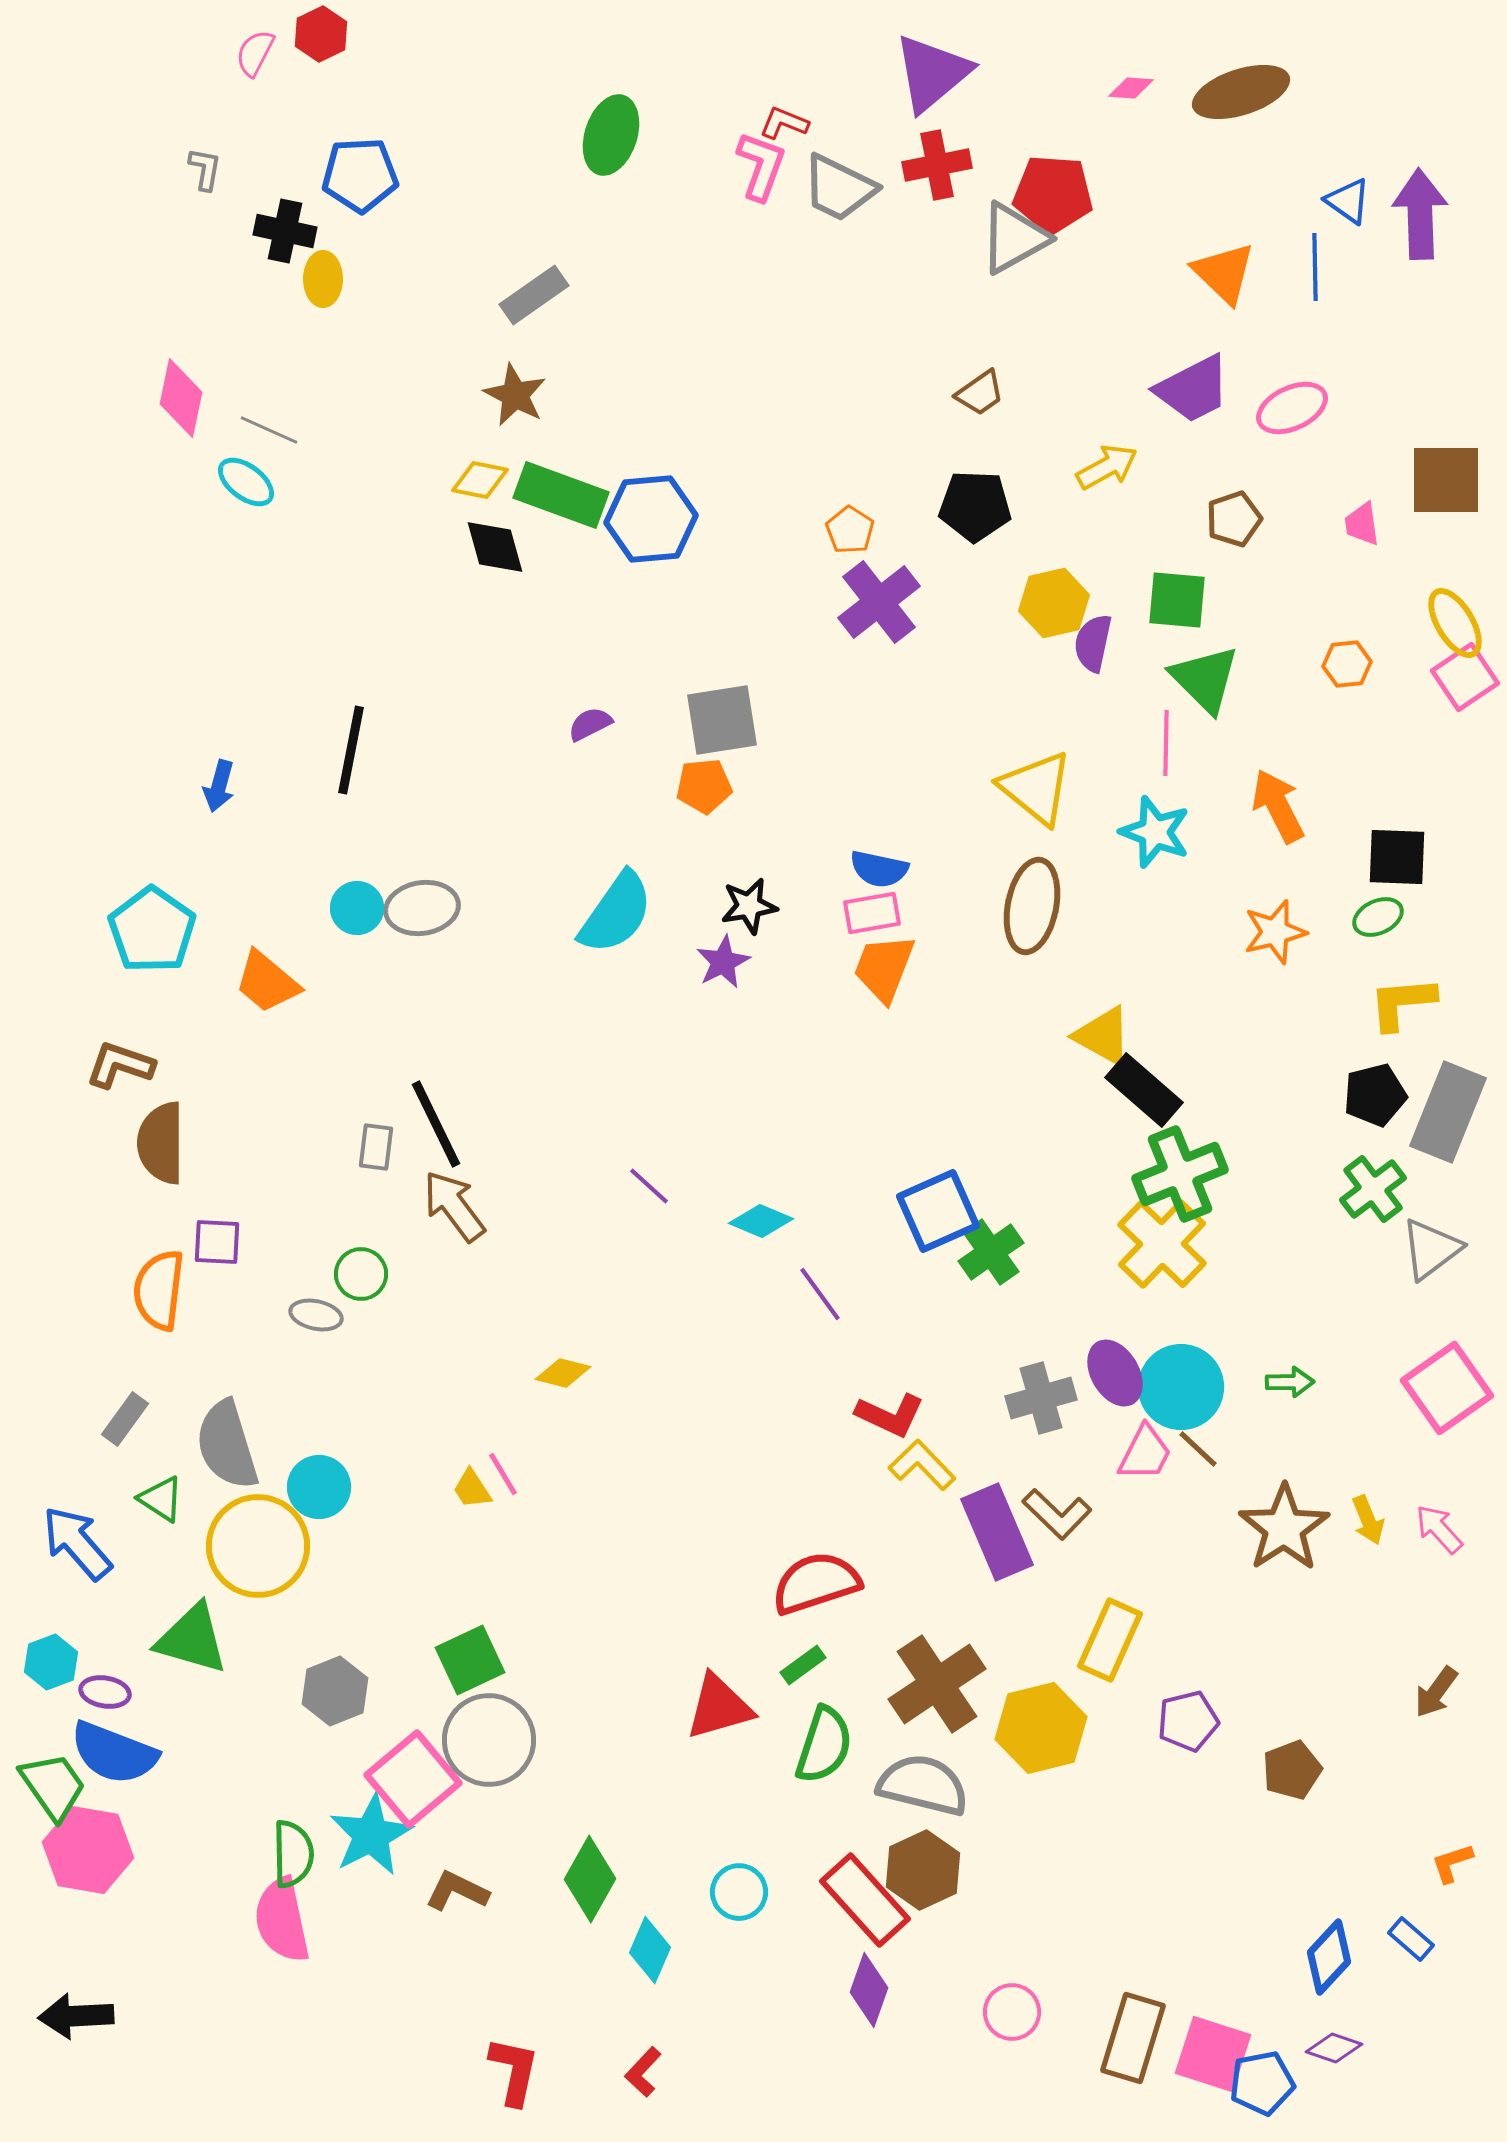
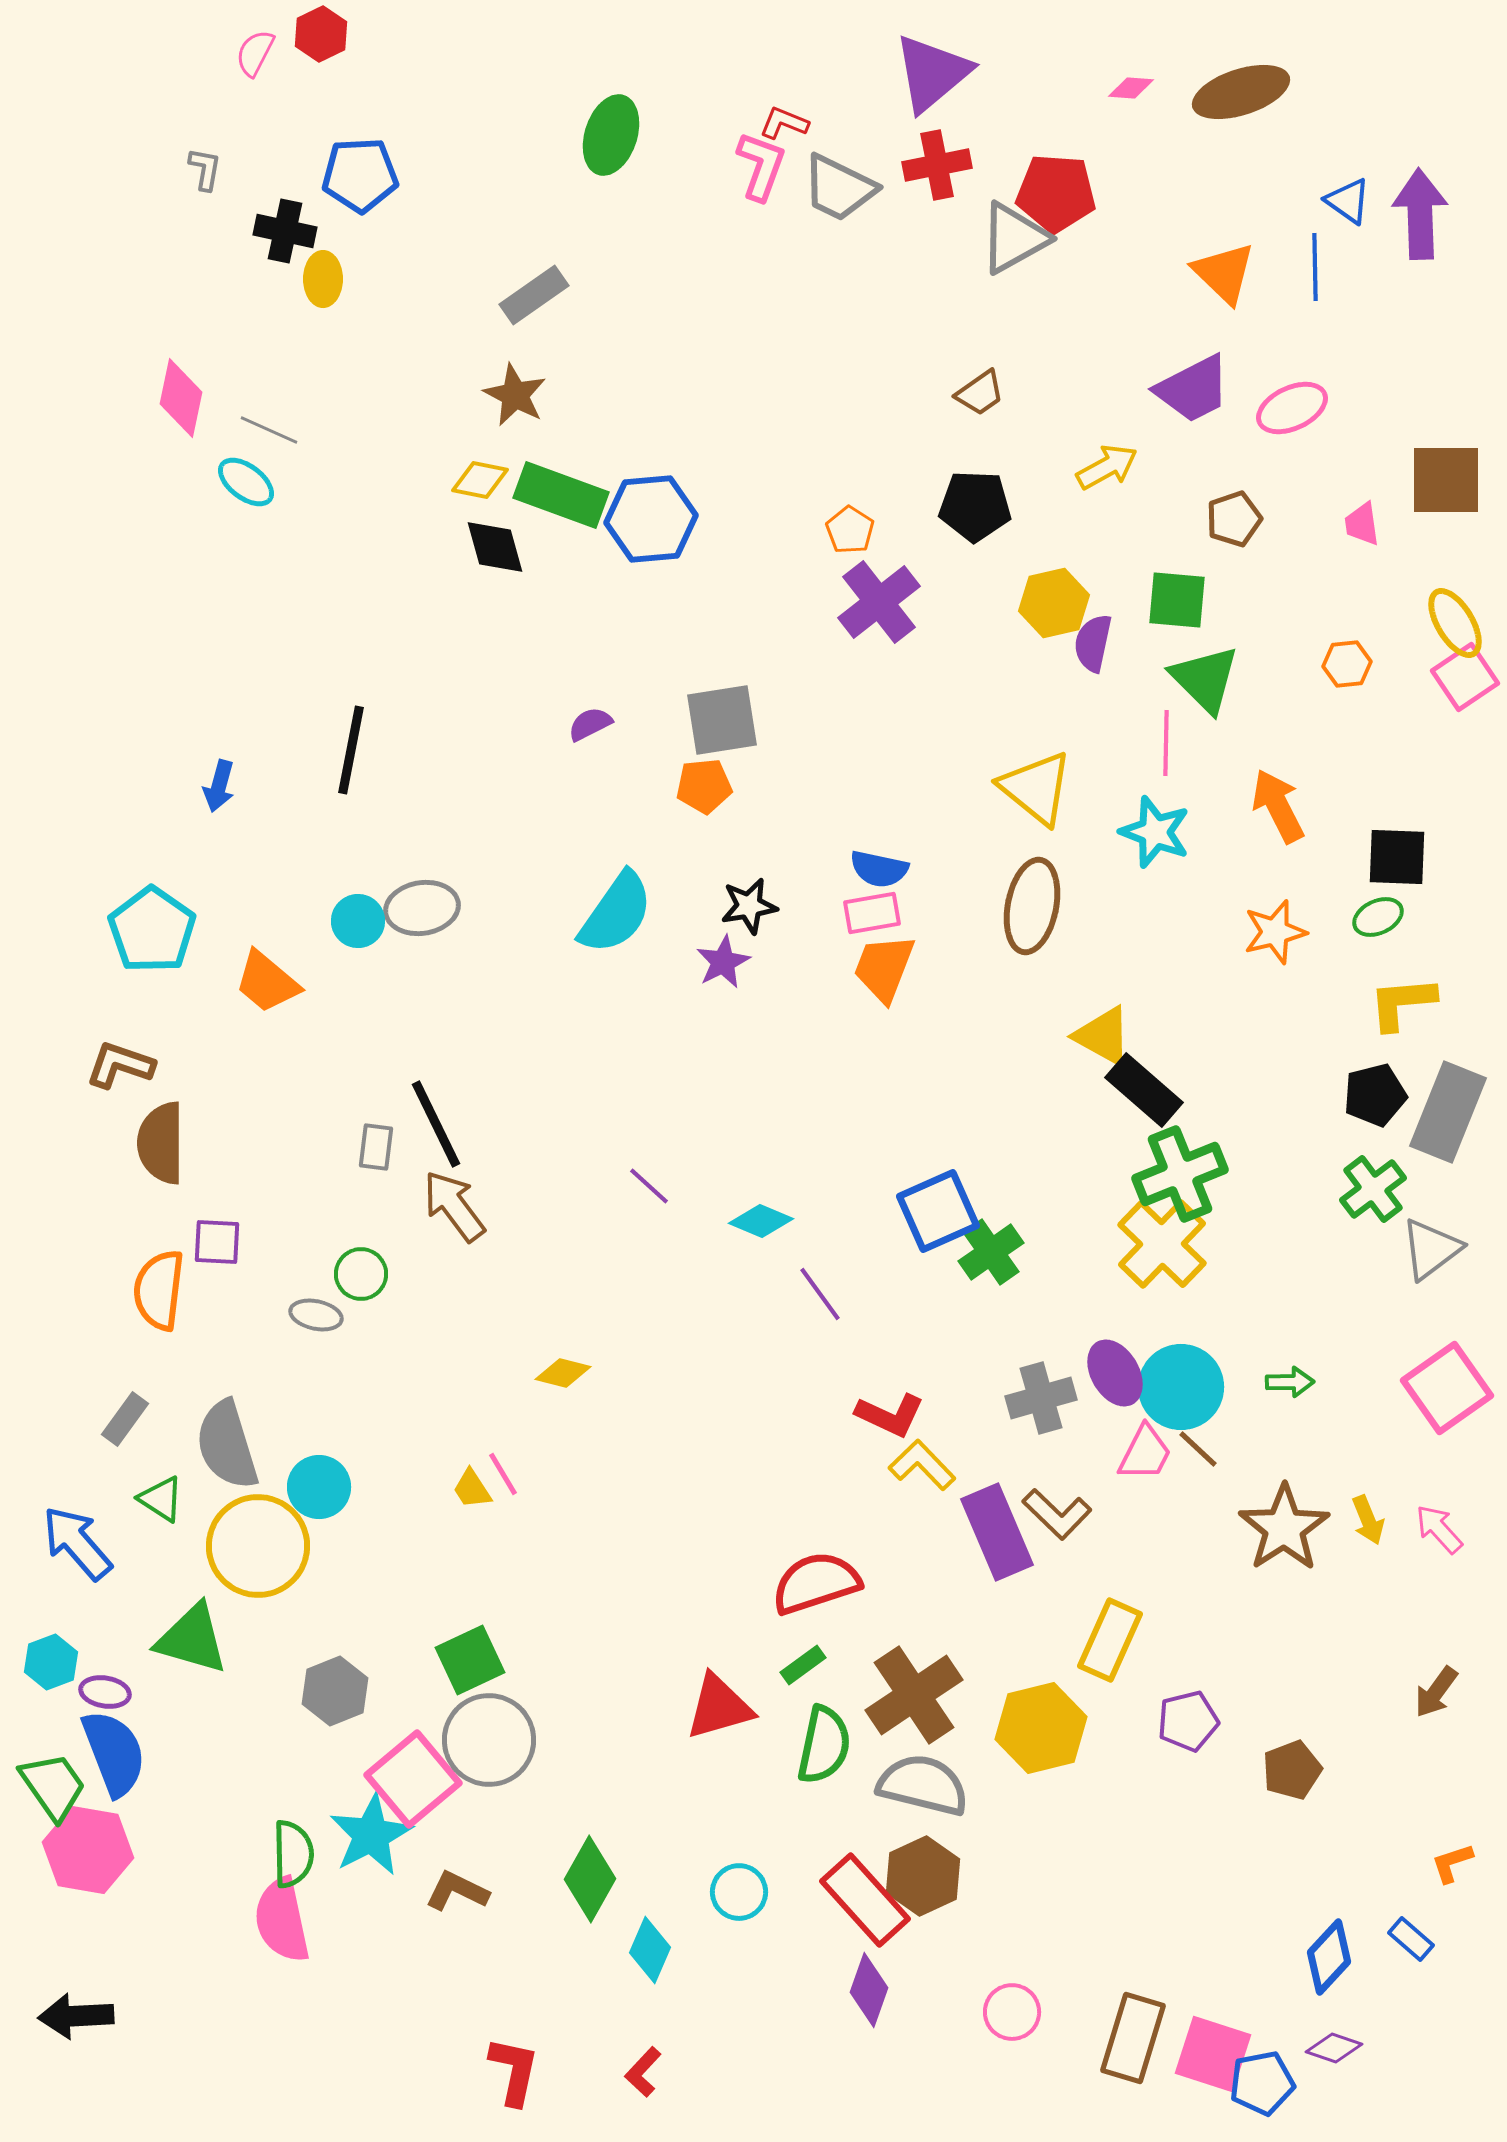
red pentagon at (1053, 194): moved 3 px right, 1 px up
cyan circle at (357, 908): moved 1 px right, 13 px down
brown cross at (937, 1684): moved 23 px left, 11 px down
green semicircle at (824, 1745): rotated 6 degrees counterclockwise
blue semicircle at (114, 1753): rotated 132 degrees counterclockwise
brown hexagon at (923, 1870): moved 6 px down
